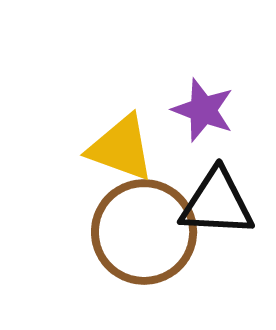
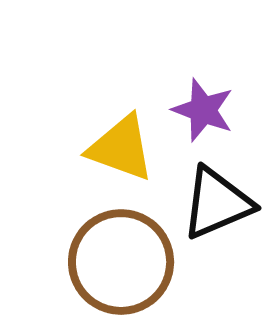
black triangle: rotated 26 degrees counterclockwise
brown circle: moved 23 px left, 30 px down
